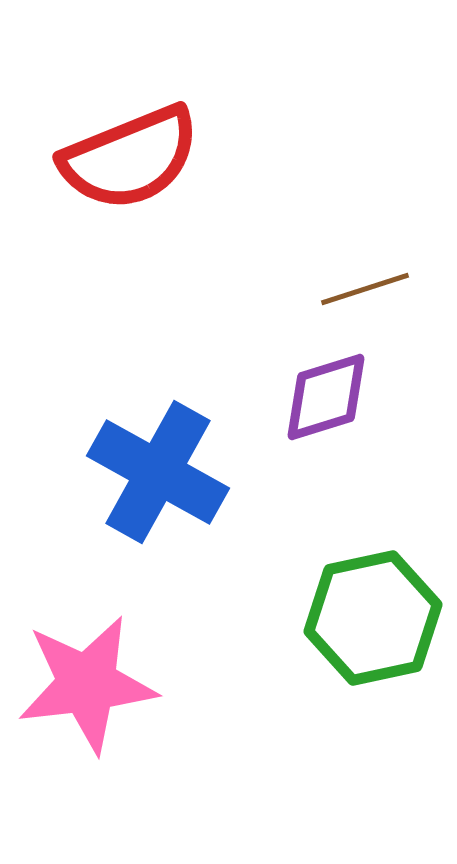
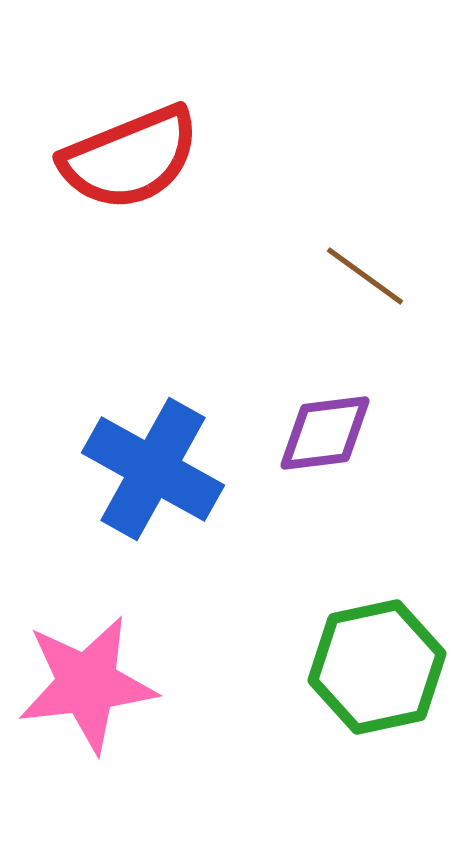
brown line: moved 13 px up; rotated 54 degrees clockwise
purple diamond: moved 1 px left, 36 px down; rotated 10 degrees clockwise
blue cross: moved 5 px left, 3 px up
green hexagon: moved 4 px right, 49 px down
